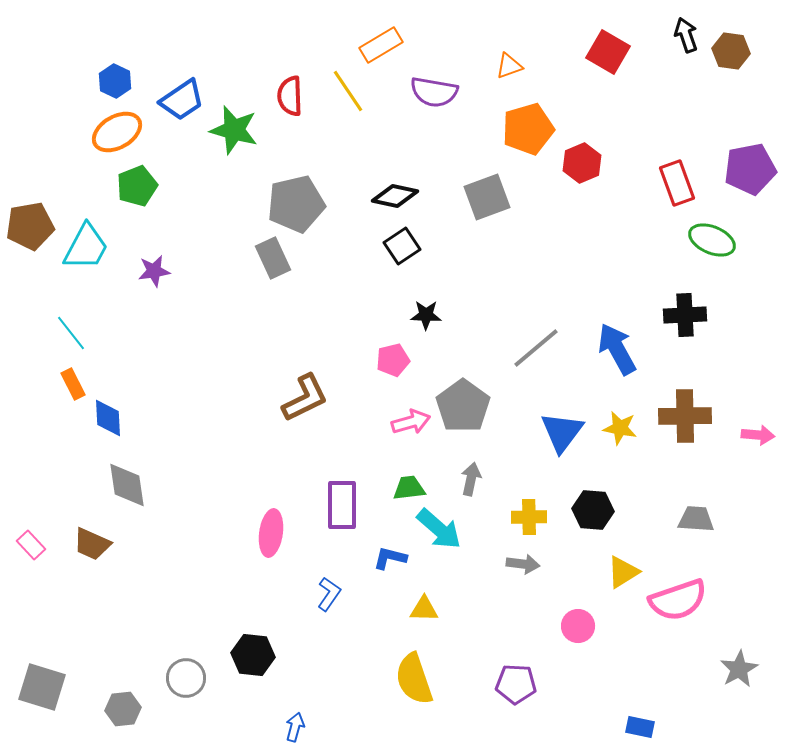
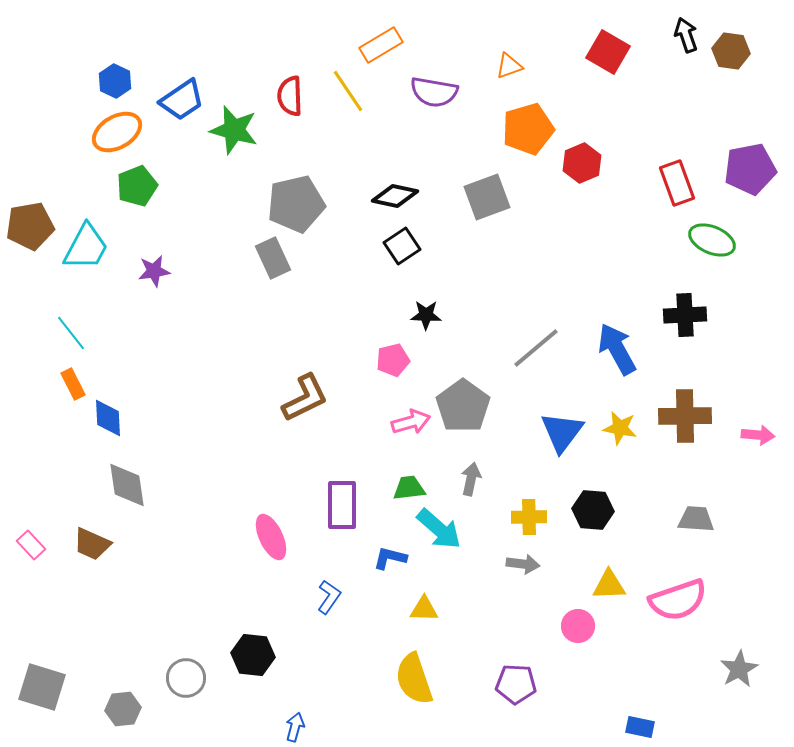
pink ellipse at (271, 533): moved 4 px down; rotated 33 degrees counterclockwise
yellow triangle at (623, 572): moved 14 px left, 13 px down; rotated 30 degrees clockwise
blue L-shape at (329, 594): moved 3 px down
